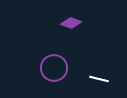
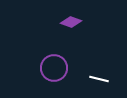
purple diamond: moved 1 px up
